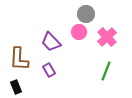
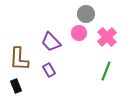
pink circle: moved 1 px down
black rectangle: moved 1 px up
